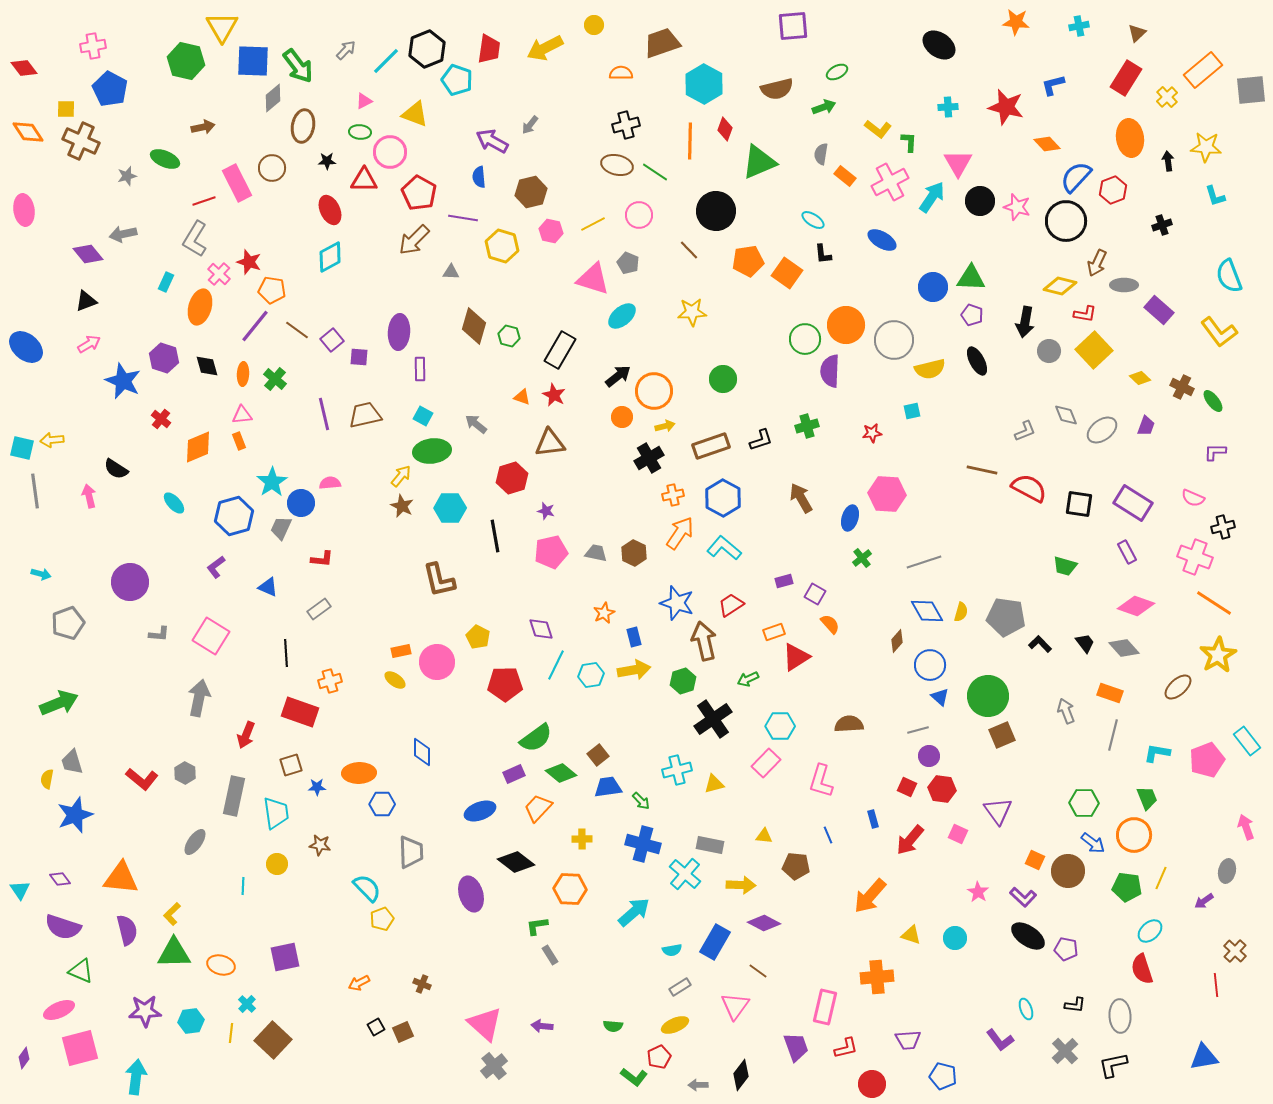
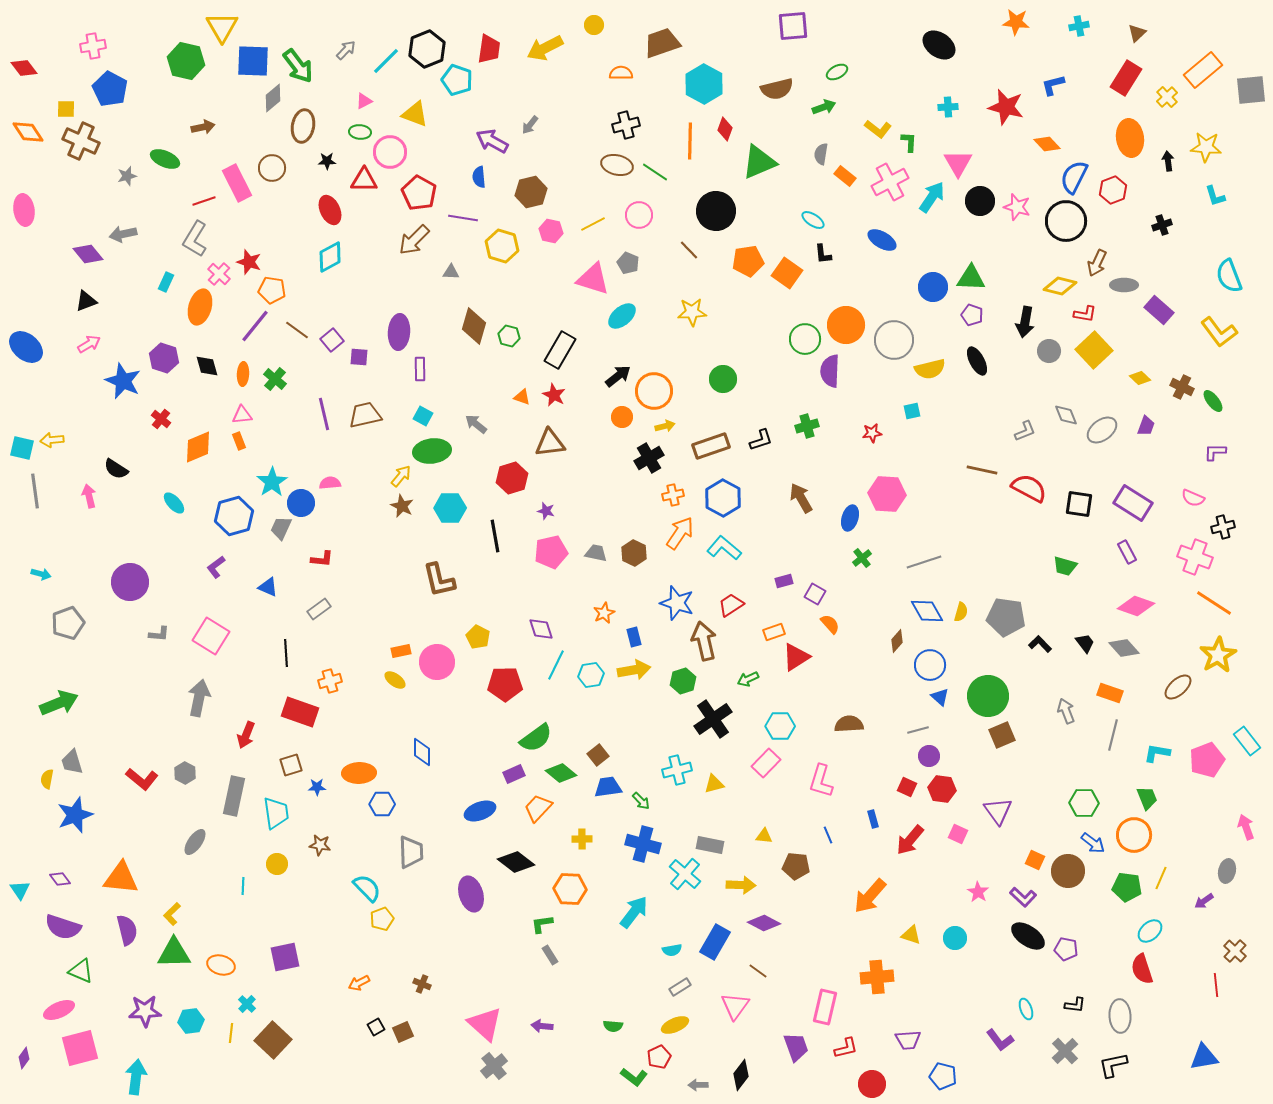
blue semicircle at (1076, 177): moved 2 px left; rotated 16 degrees counterclockwise
cyan arrow at (634, 912): rotated 12 degrees counterclockwise
green L-shape at (537, 926): moved 5 px right, 2 px up
